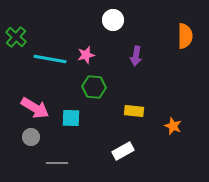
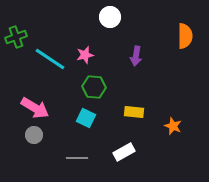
white circle: moved 3 px left, 3 px up
green cross: rotated 30 degrees clockwise
pink star: moved 1 px left
cyan line: rotated 24 degrees clockwise
yellow rectangle: moved 1 px down
cyan square: moved 15 px right; rotated 24 degrees clockwise
gray circle: moved 3 px right, 2 px up
white rectangle: moved 1 px right, 1 px down
gray line: moved 20 px right, 5 px up
